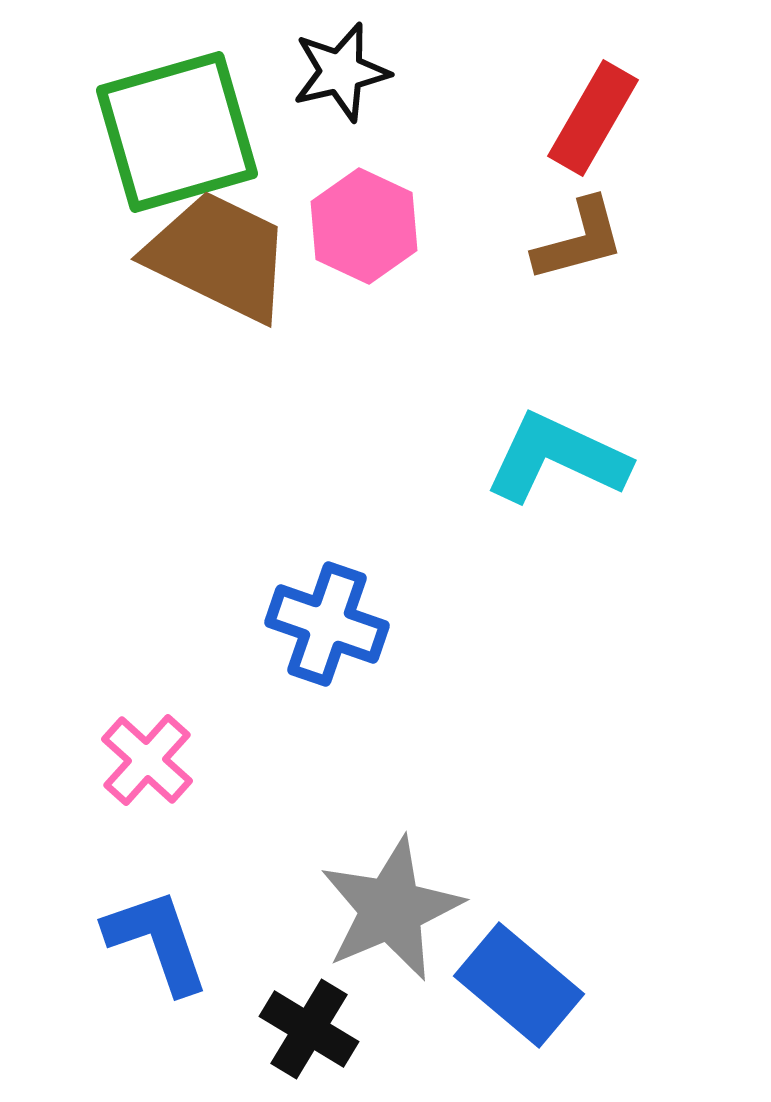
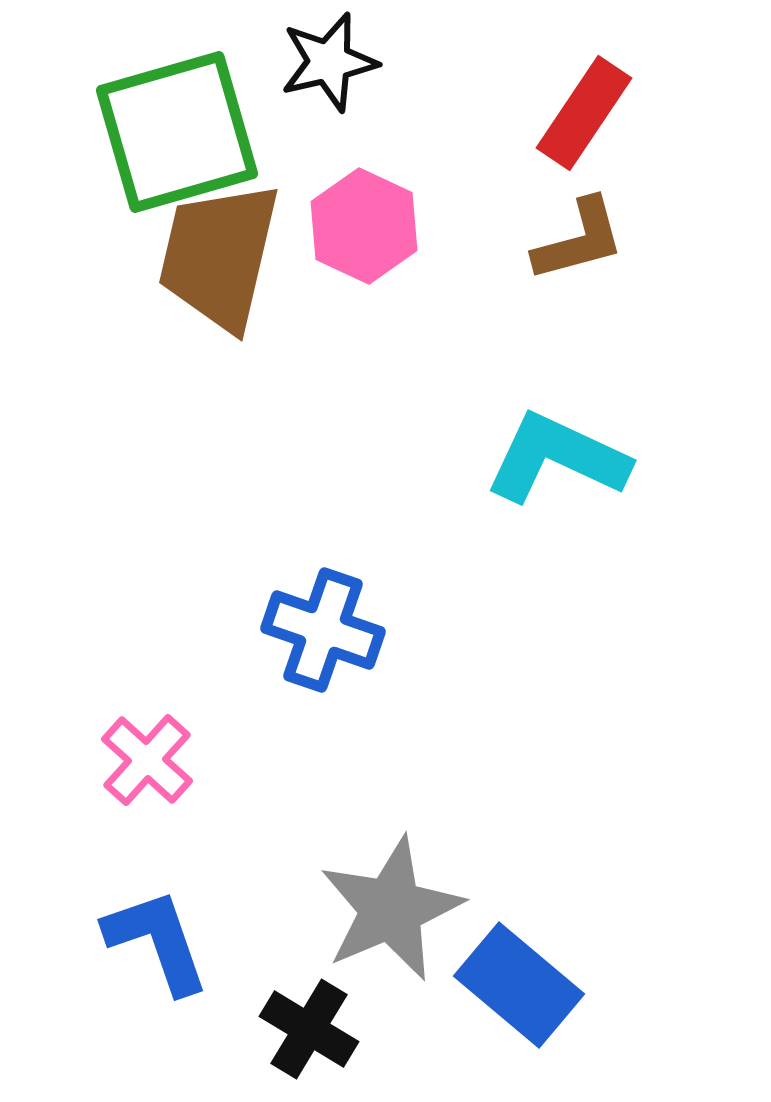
black star: moved 12 px left, 10 px up
red rectangle: moved 9 px left, 5 px up; rotated 4 degrees clockwise
brown trapezoid: rotated 103 degrees counterclockwise
blue cross: moved 4 px left, 6 px down
